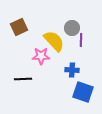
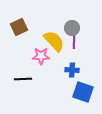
purple line: moved 7 px left, 2 px down
